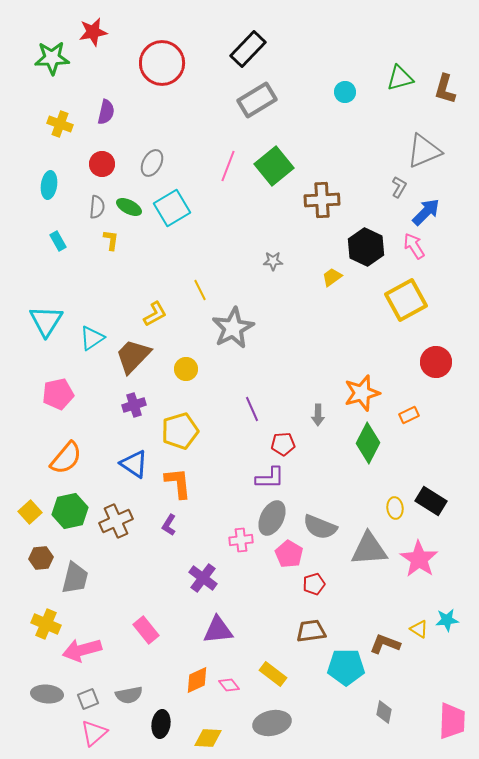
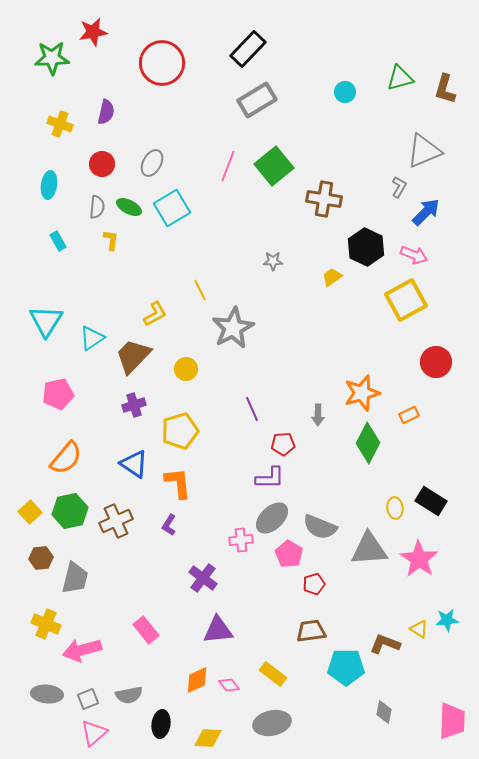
brown cross at (322, 200): moved 2 px right, 1 px up; rotated 12 degrees clockwise
pink arrow at (414, 246): moved 9 px down; rotated 144 degrees clockwise
gray ellipse at (272, 518): rotated 20 degrees clockwise
